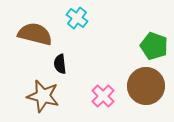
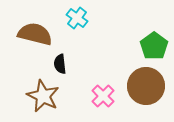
green pentagon: rotated 16 degrees clockwise
brown star: rotated 12 degrees clockwise
